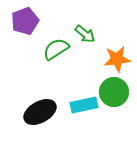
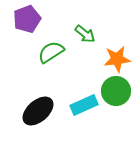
purple pentagon: moved 2 px right, 2 px up
green semicircle: moved 5 px left, 3 px down
green circle: moved 2 px right, 1 px up
cyan rectangle: rotated 12 degrees counterclockwise
black ellipse: moved 2 px left, 1 px up; rotated 12 degrees counterclockwise
